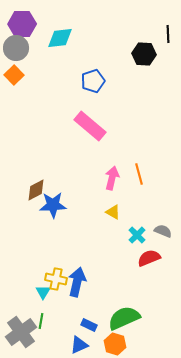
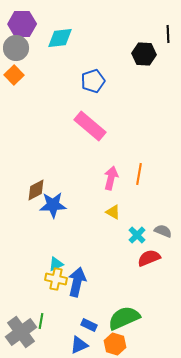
orange line: rotated 25 degrees clockwise
pink arrow: moved 1 px left
cyan triangle: moved 13 px right, 28 px up; rotated 35 degrees clockwise
